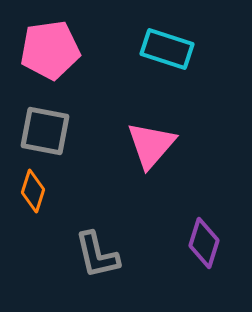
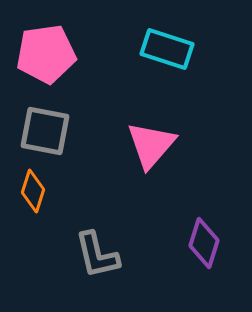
pink pentagon: moved 4 px left, 4 px down
